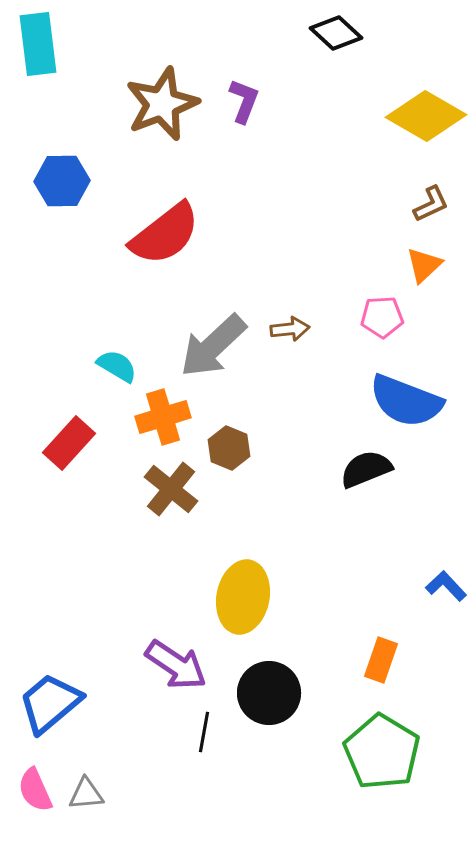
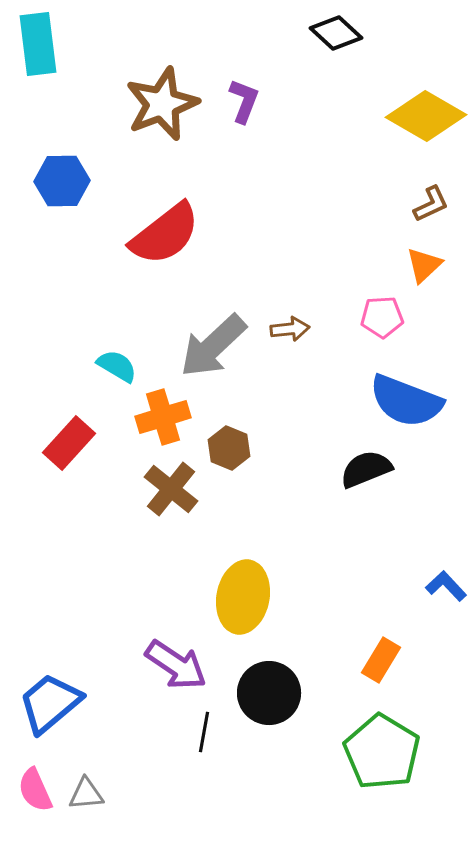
orange rectangle: rotated 12 degrees clockwise
